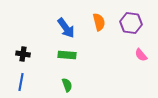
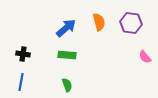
blue arrow: rotated 95 degrees counterclockwise
pink semicircle: moved 4 px right, 2 px down
